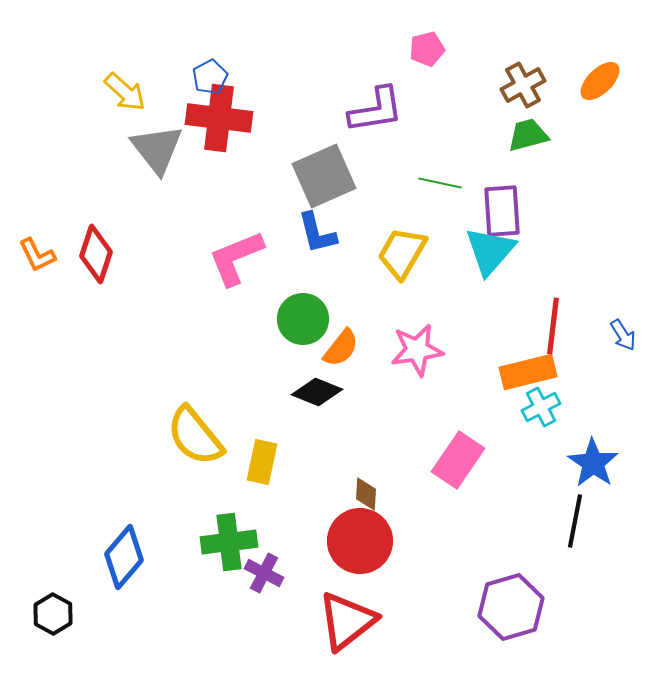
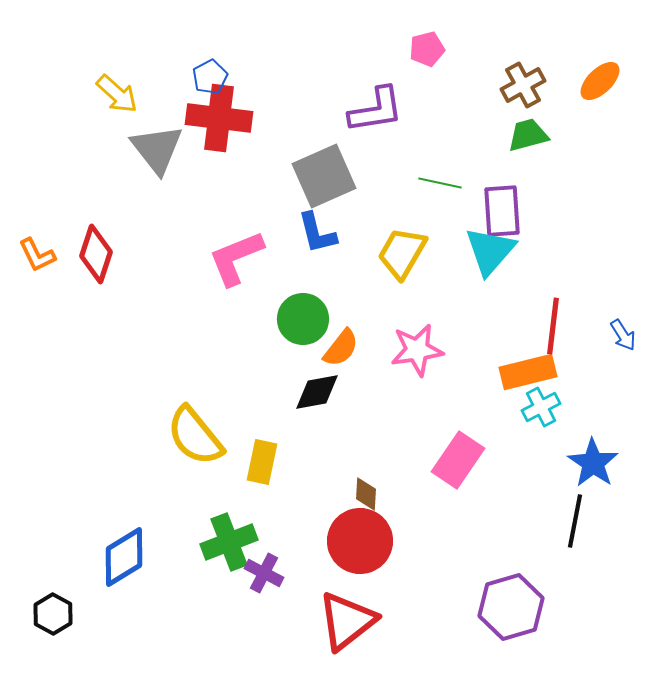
yellow arrow: moved 8 px left, 2 px down
black diamond: rotated 33 degrees counterclockwise
green cross: rotated 14 degrees counterclockwise
blue diamond: rotated 18 degrees clockwise
